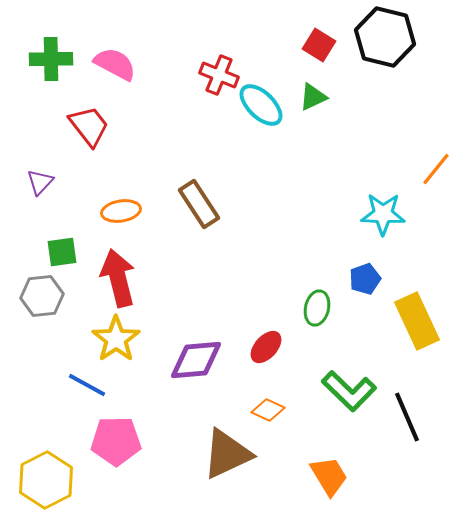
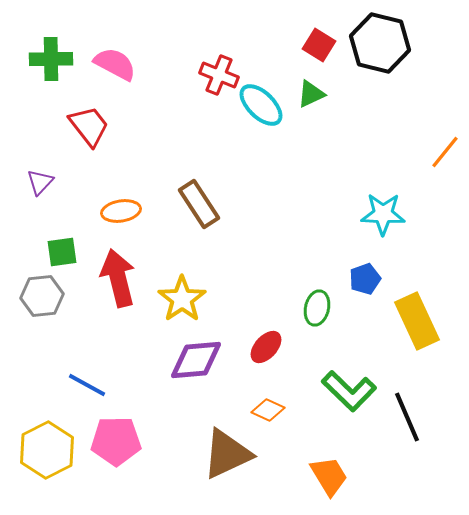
black hexagon: moved 5 px left, 6 px down
green triangle: moved 2 px left, 3 px up
orange line: moved 9 px right, 17 px up
yellow star: moved 66 px right, 40 px up
yellow hexagon: moved 1 px right, 30 px up
